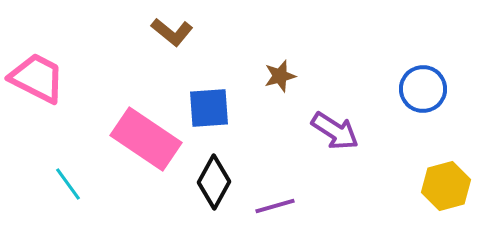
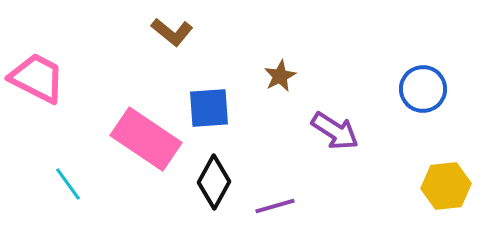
brown star: rotated 12 degrees counterclockwise
yellow hexagon: rotated 9 degrees clockwise
